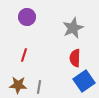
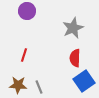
purple circle: moved 6 px up
gray line: rotated 32 degrees counterclockwise
